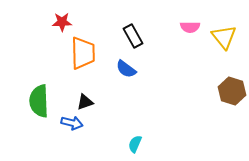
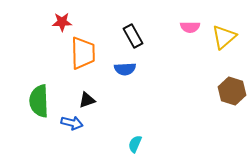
yellow triangle: rotated 28 degrees clockwise
blue semicircle: moved 1 px left; rotated 40 degrees counterclockwise
black triangle: moved 2 px right, 2 px up
